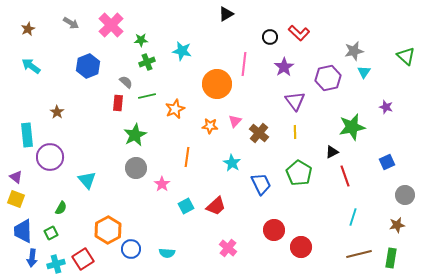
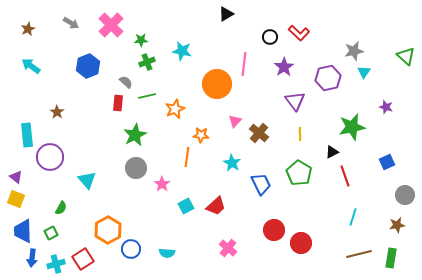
orange star at (210, 126): moved 9 px left, 9 px down
yellow line at (295, 132): moved 5 px right, 2 px down
red circle at (301, 247): moved 4 px up
